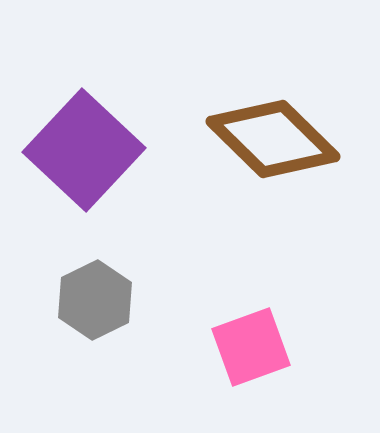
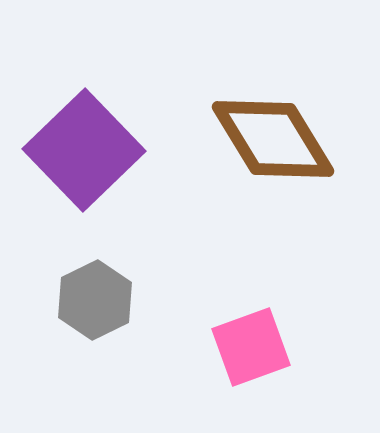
brown diamond: rotated 14 degrees clockwise
purple square: rotated 3 degrees clockwise
